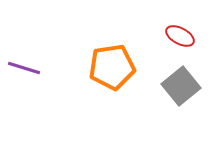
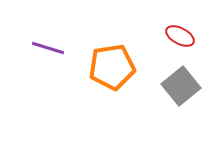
purple line: moved 24 px right, 20 px up
